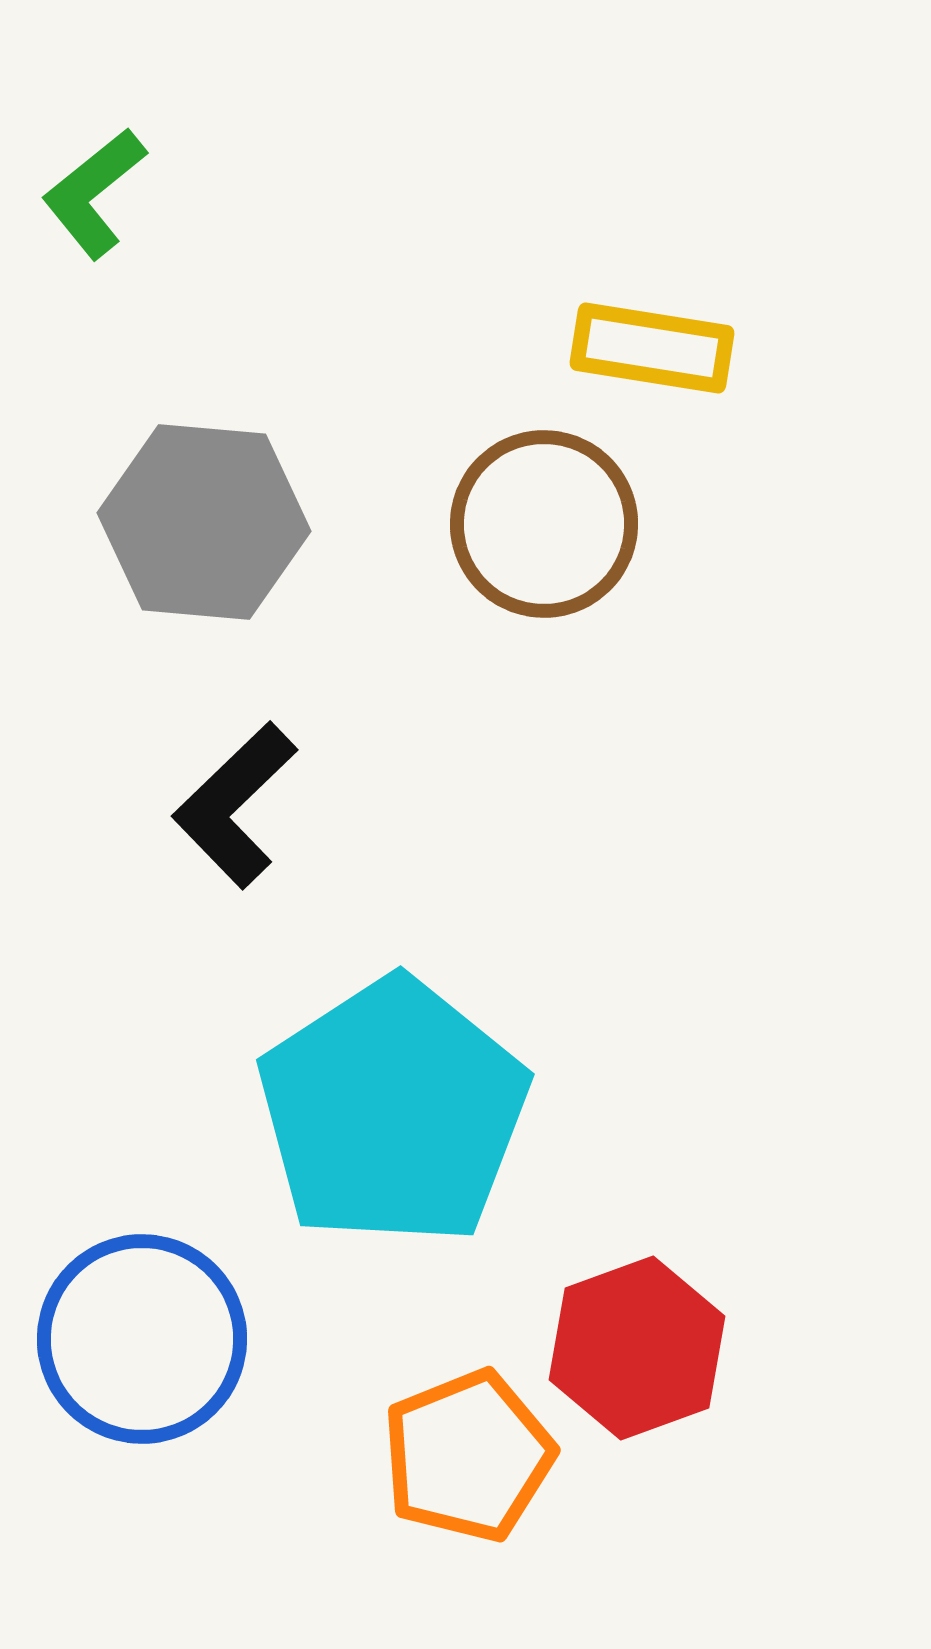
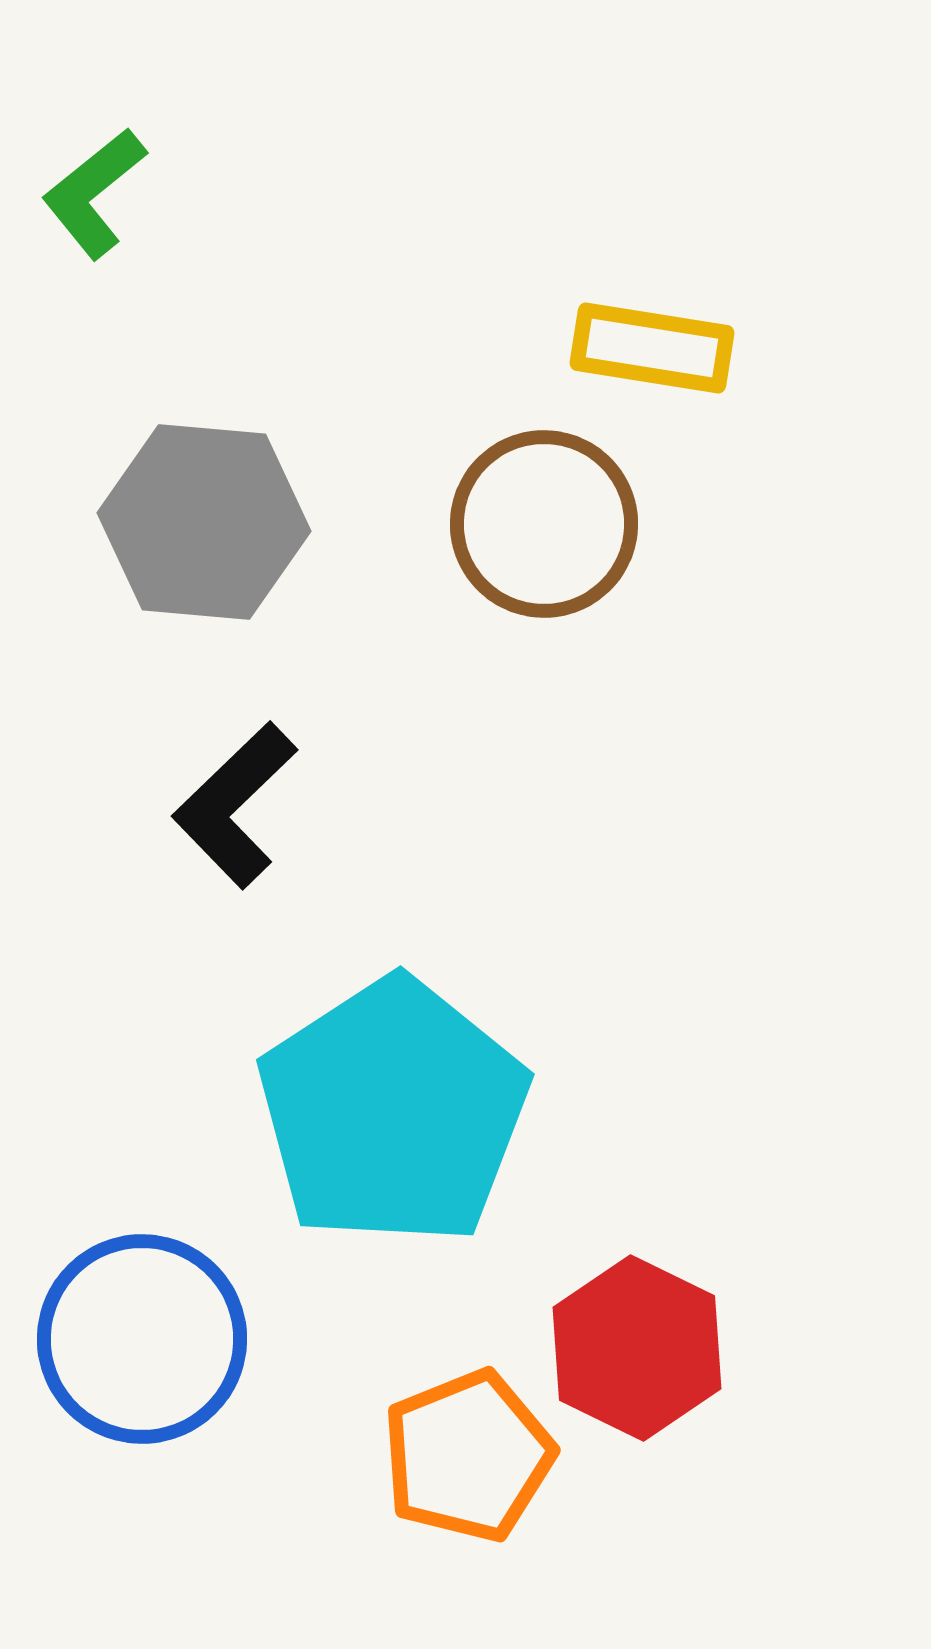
red hexagon: rotated 14 degrees counterclockwise
